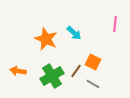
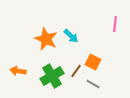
cyan arrow: moved 3 px left, 3 px down
